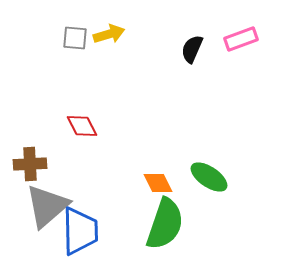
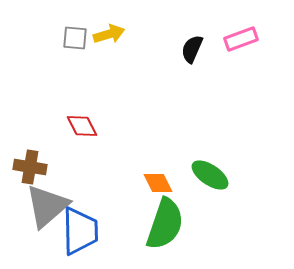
brown cross: moved 3 px down; rotated 12 degrees clockwise
green ellipse: moved 1 px right, 2 px up
